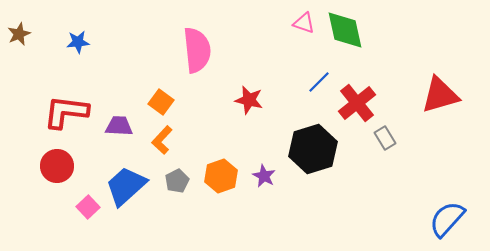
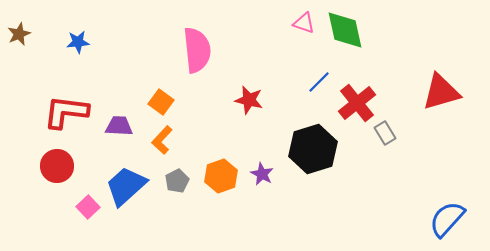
red triangle: moved 1 px right, 3 px up
gray rectangle: moved 5 px up
purple star: moved 2 px left, 2 px up
